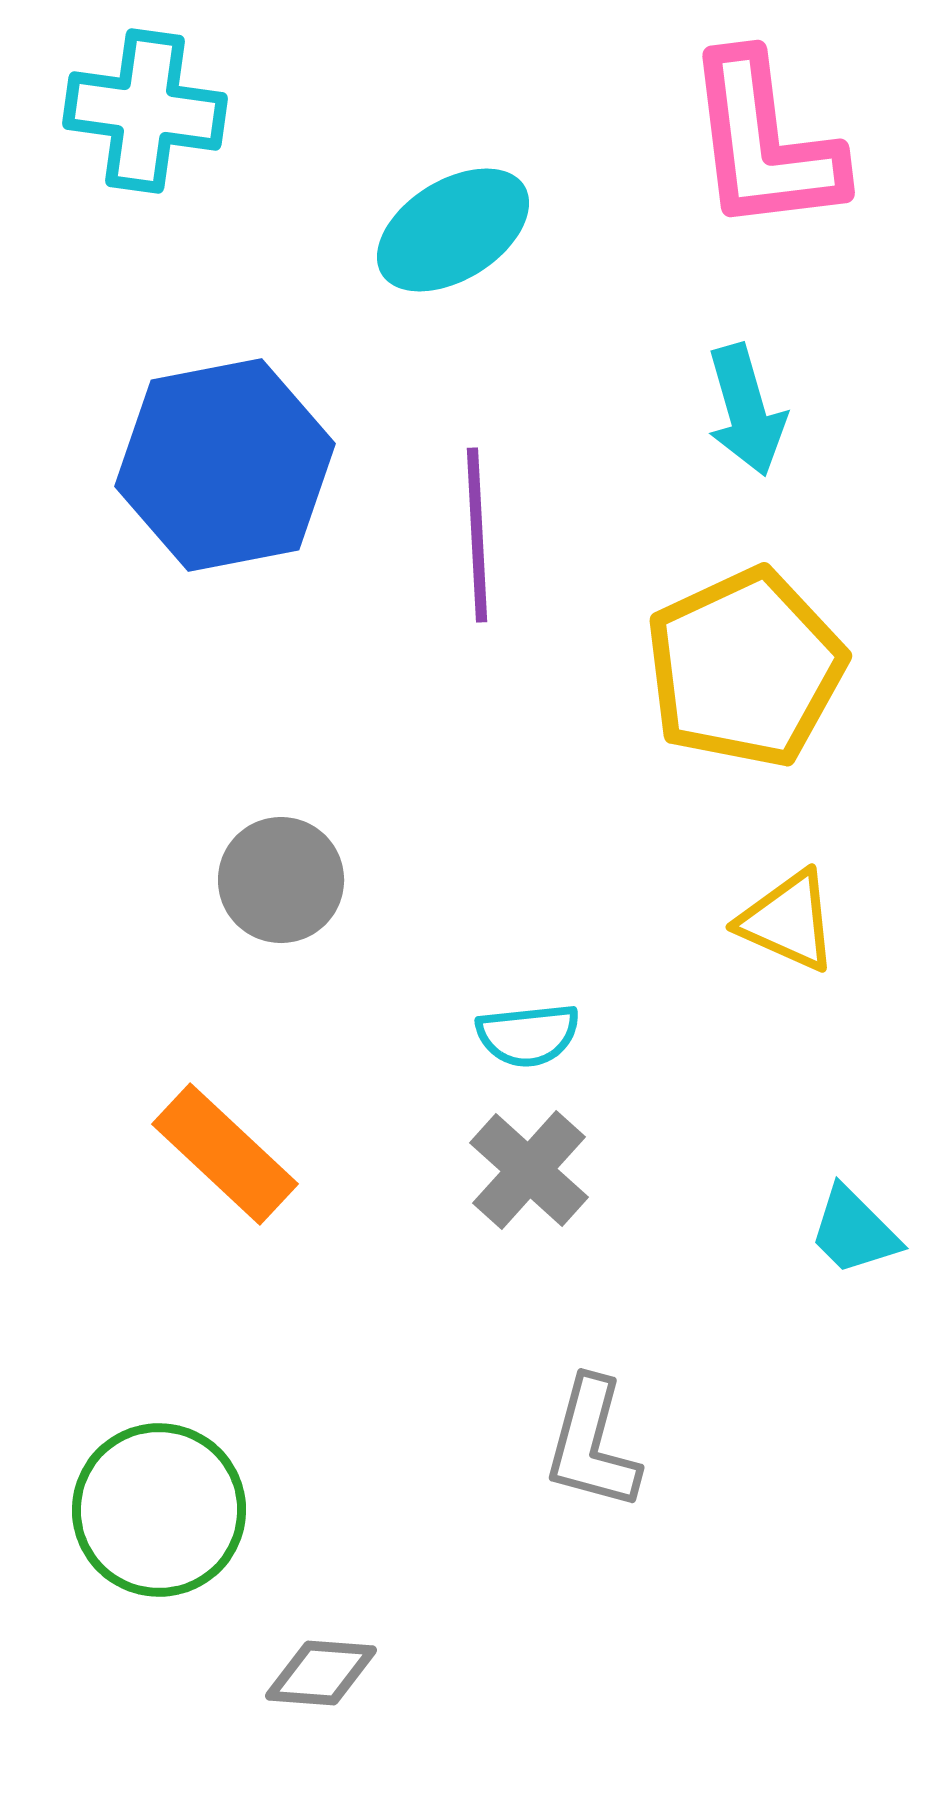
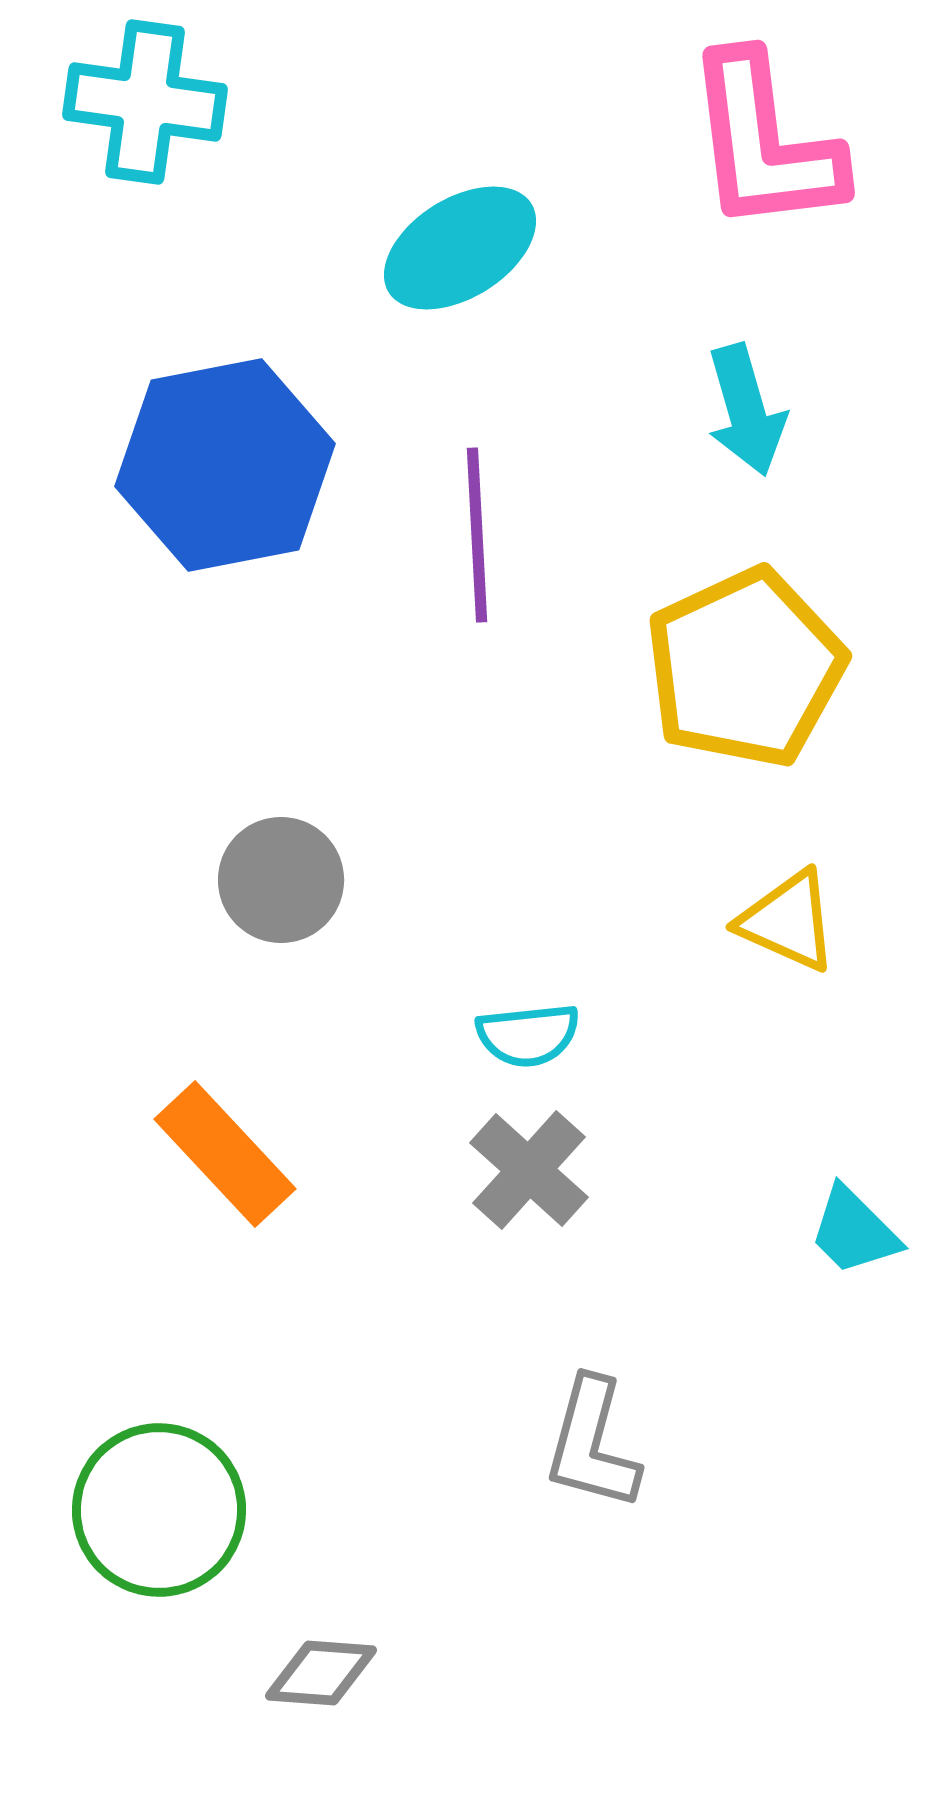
cyan cross: moved 9 px up
cyan ellipse: moved 7 px right, 18 px down
orange rectangle: rotated 4 degrees clockwise
